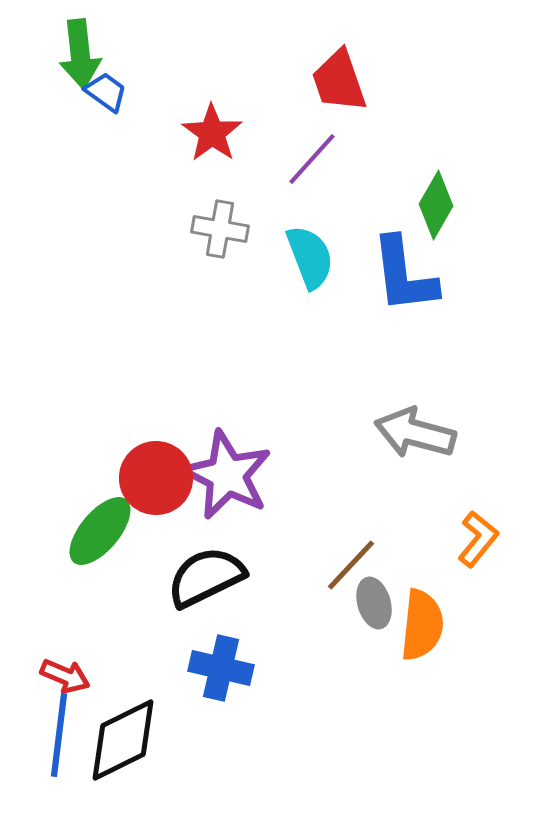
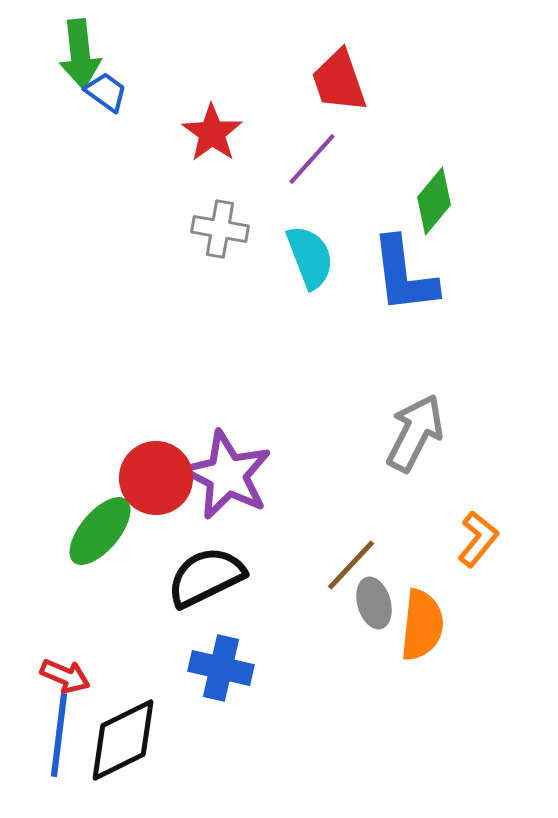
green diamond: moved 2 px left, 4 px up; rotated 10 degrees clockwise
gray arrow: rotated 102 degrees clockwise
